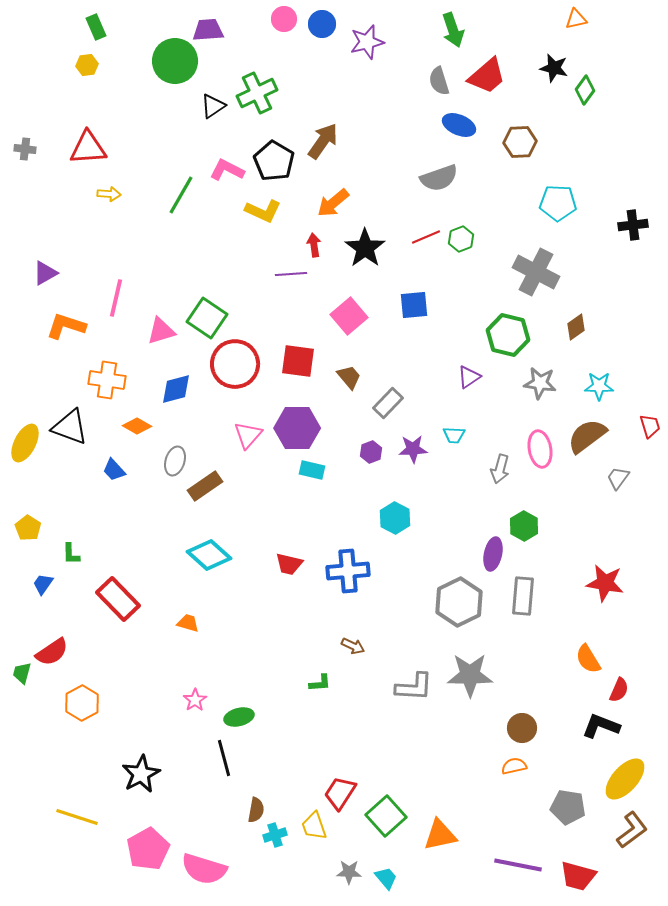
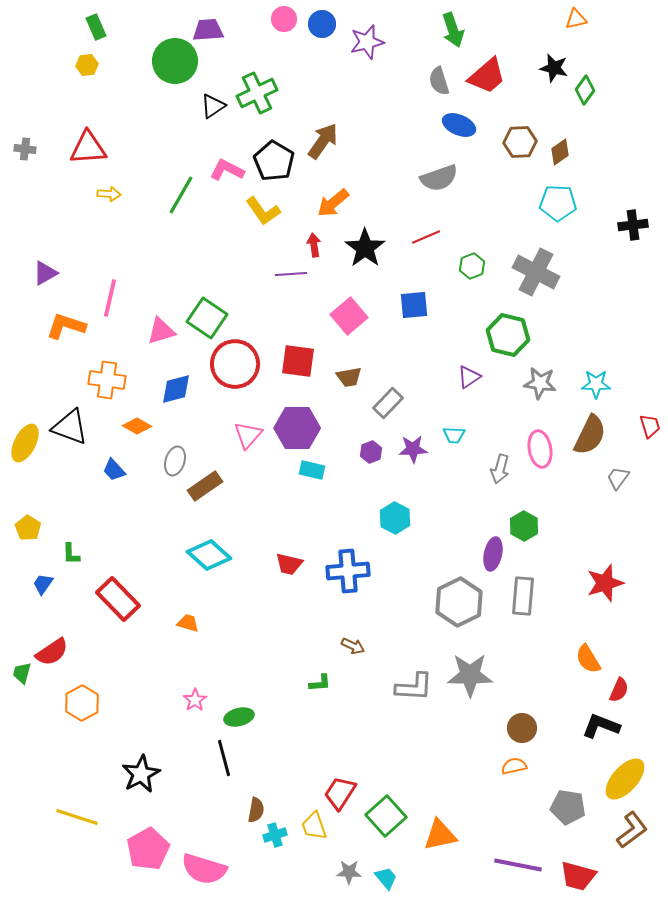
yellow L-shape at (263, 211): rotated 30 degrees clockwise
green hexagon at (461, 239): moved 11 px right, 27 px down
pink line at (116, 298): moved 6 px left
brown diamond at (576, 327): moved 16 px left, 175 px up
brown trapezoid at (349, 377): rotated 120 degrees clockwise
cyan star at (599, 386): moved 3 px left, 2 px up
brown semicircle at (587, 436): moved 3 px right, 1 px up; rotated 153 degrees clockwise
red star at (605, 583): rotated 27 degrees counterclockwise
